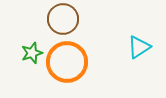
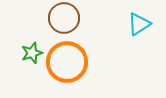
brown circle: moved 1 px right, 1 px up
cyan triangle: moved 23 px up
